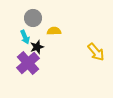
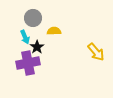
black star: rotated 16 degrees counterclockwise
purple cross: rotated 30 degrees clockwise
